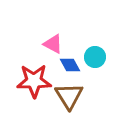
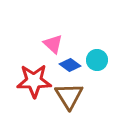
pink triangle: rotated 15 degrees clockwise
cyan circle: moved 2 px right, 3 px down
blue diamond: rotated 25 degrees counterclockwise
